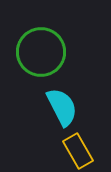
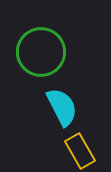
yellow rectangle: moved 2 px right
